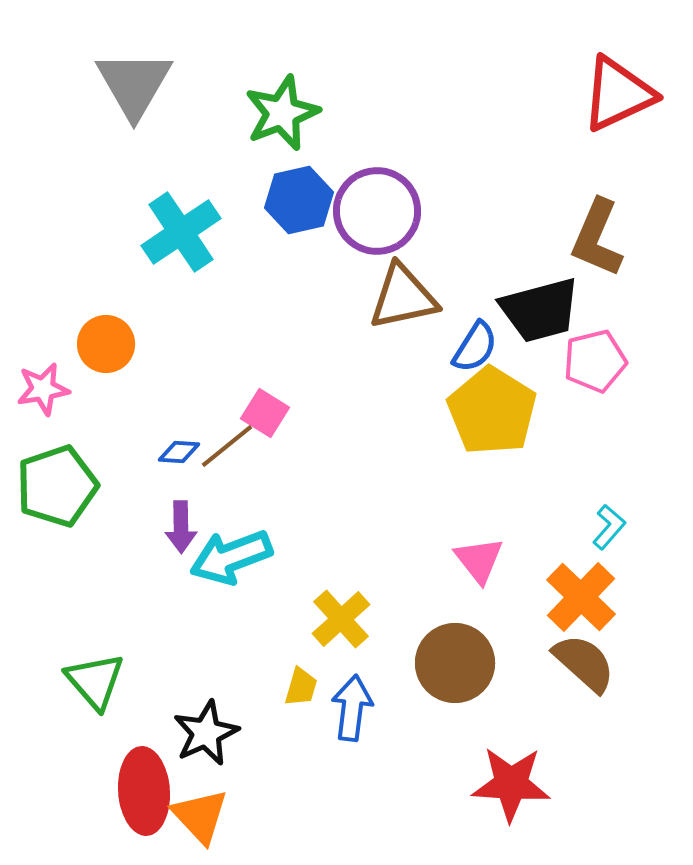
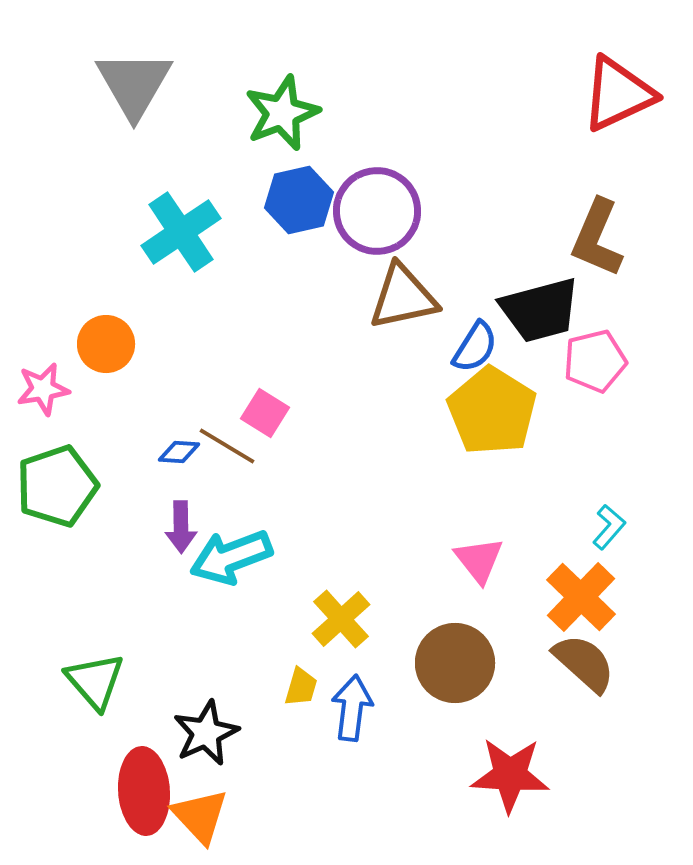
brown line: rotated 70 degrees clockwise
red star: moved 1 px left, 9 px up
